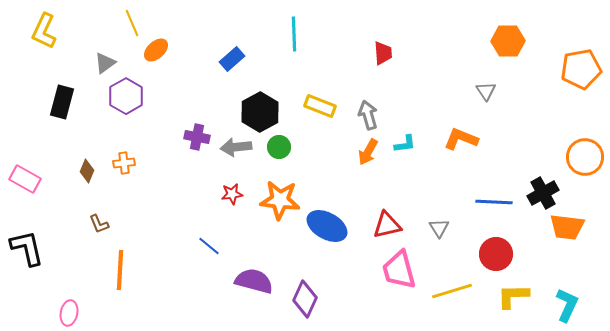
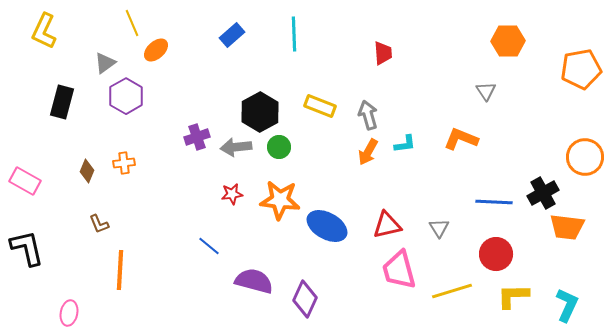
blue rectangle at (232, 59): moved 24 px up
purple cross at (197, 137): rotated 30 degrees counterclockwise
pink rectangle at (25, 179): moved 2 px down
